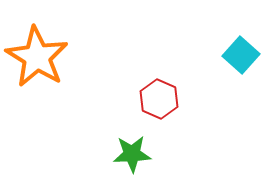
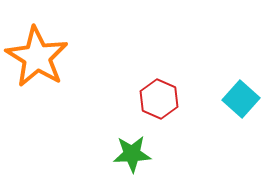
cyan square: moved 44 px down
